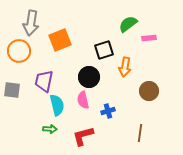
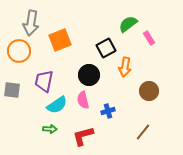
pink rectangle: rotated 64 degrees clockwise
black square: moved 2 px right, 2 px up; rotated 12 degrees counterclockwise
black circle: moved 2 px up
cyan semicircle: rotated 70 degrees clockwise
brown line: moved 3 px right, 1 px up; rotated 30 degrees clockwise
